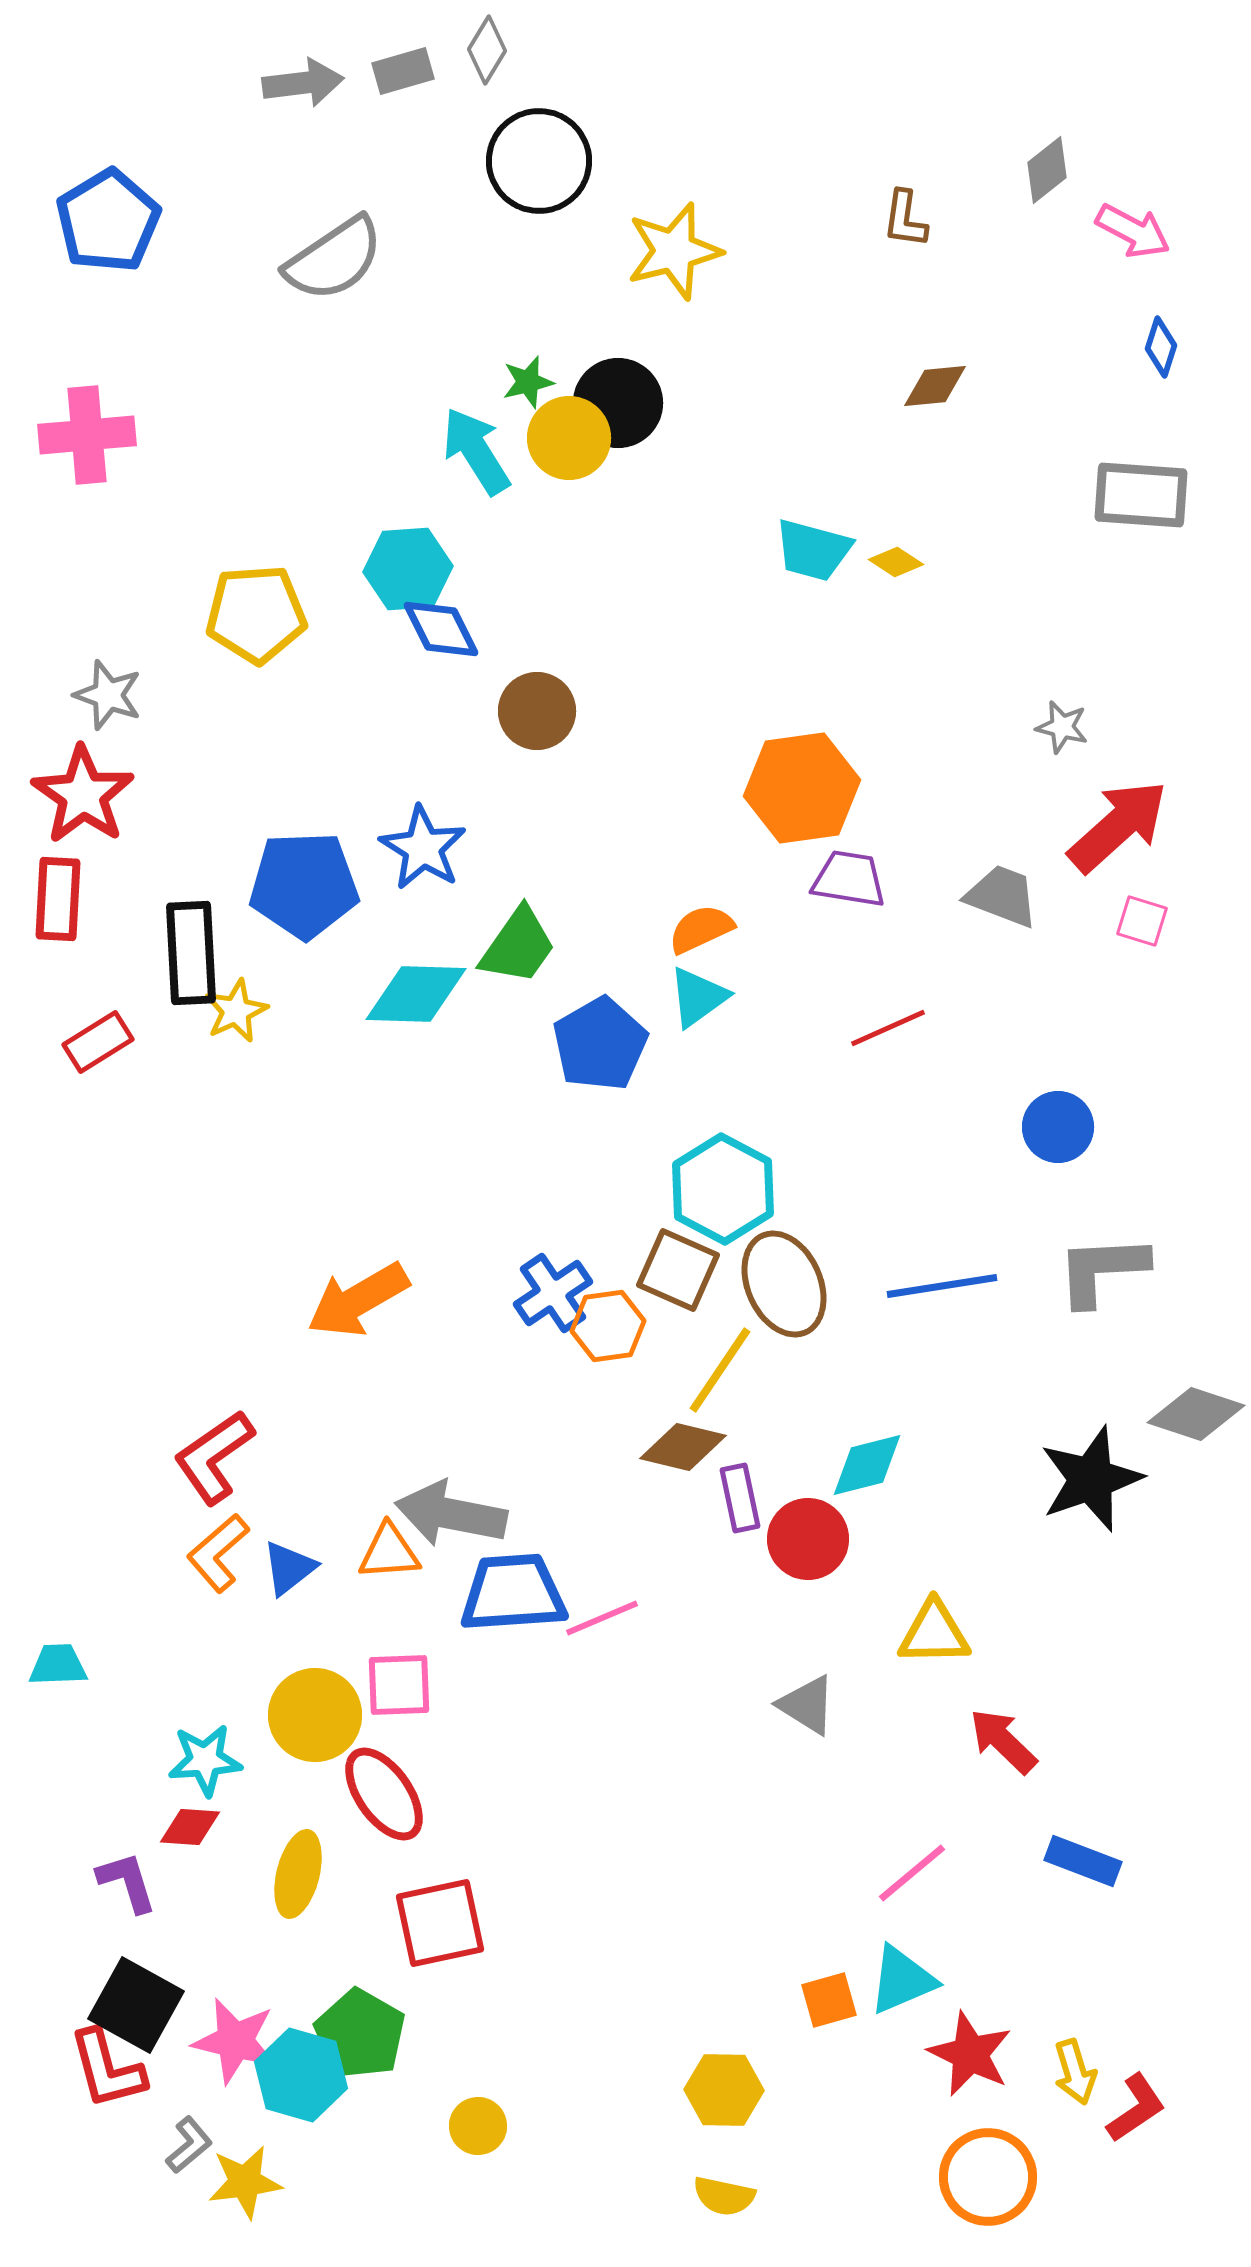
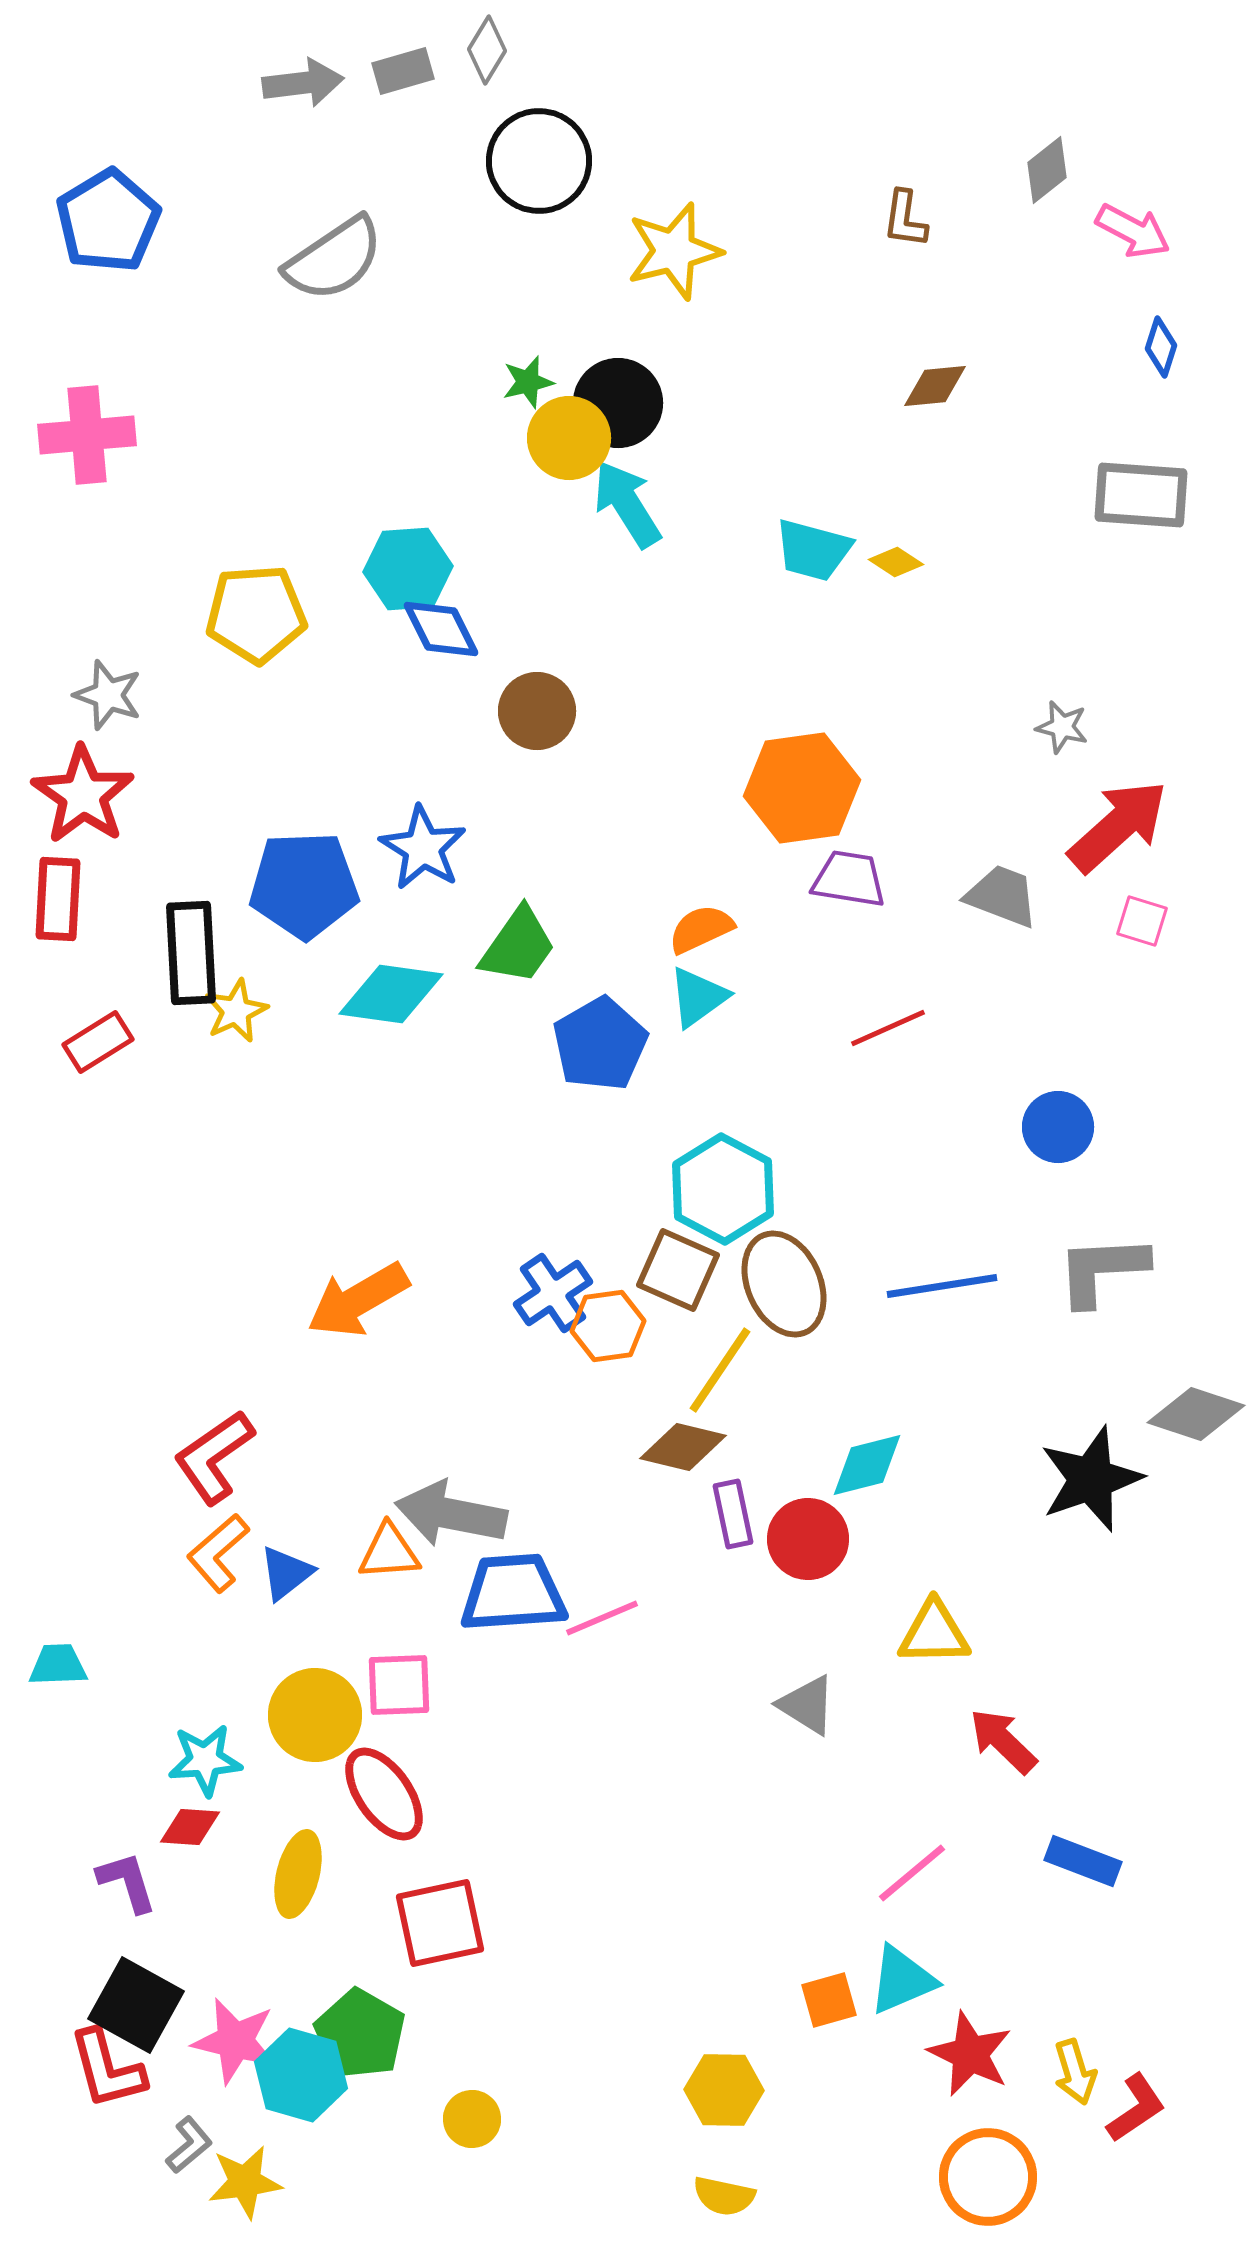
cyan arrow at (476, 451): moved 151 px right, 53 px down
cyan diamond at (416, 994): moved 25 px left; rotated 6 degrees clockwise
purple rectangle at (740, 1498): moved 7 px left, 16 px down
blue triangle at (289, 1568): moved 3 px left, 5 px down
yellow circle at (478, 2126): moved 6 px left, 7 px up
